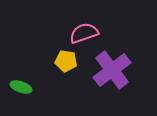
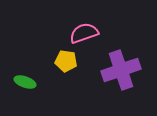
purple cross: moved 9 px right; rotated 18 degrees clockwise
green ellipse: moved 4 px right, 5 px up
